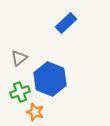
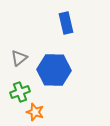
blue rectangle: rotated 60 degrees counterclockwise
blue hexagon: moved 4 px right, 9 px up; rotated 20 degrees counterclockwise
